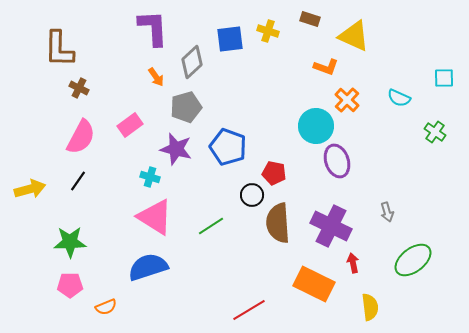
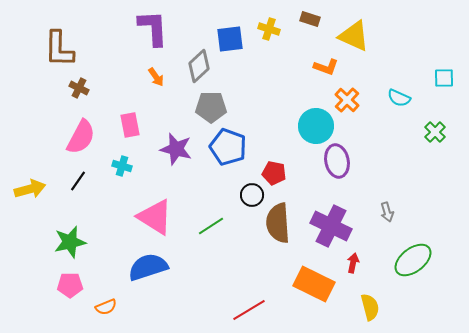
yellow cross: moved 1 px right, 2 px up
gray diamond: moved 7 px right, 4 px down
gray pentagon: moved 25 px right; rotated 16 degrees clockwise
pink rectangle: rotated 65 degrees counterclockwise
green cross: rotated 10 degrees clockwise
purple ellipse: rotated 8 degrees clockwise
cyan cross: moved 28 px left, 11 px up
green star: rotated 12 degrees counterclockwise
red arrow: rotated 24 degrees clockwise
yellow semicircle: rotated 8 degrees counterclockwise
